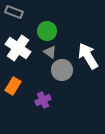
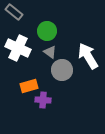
gray rectangle: rotated 18 degrees clockwise
white cross: rotated 10 degrees counterclockwise
orange rectangle: moved 16 px right; rotated 42 degrees clockwise
purple cross: rotated 28 degrees clockwise
